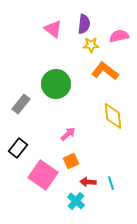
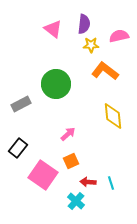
gray rectangle: rotated 24 degrees clockwise
